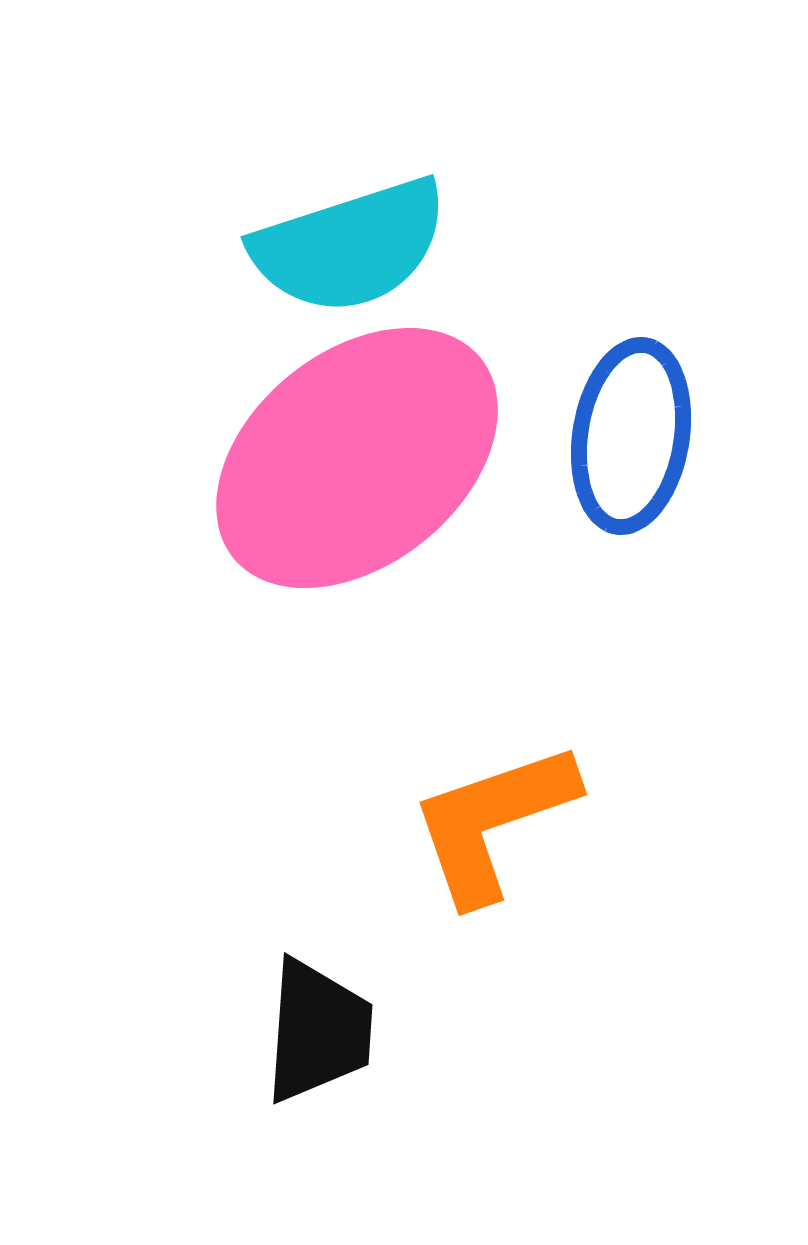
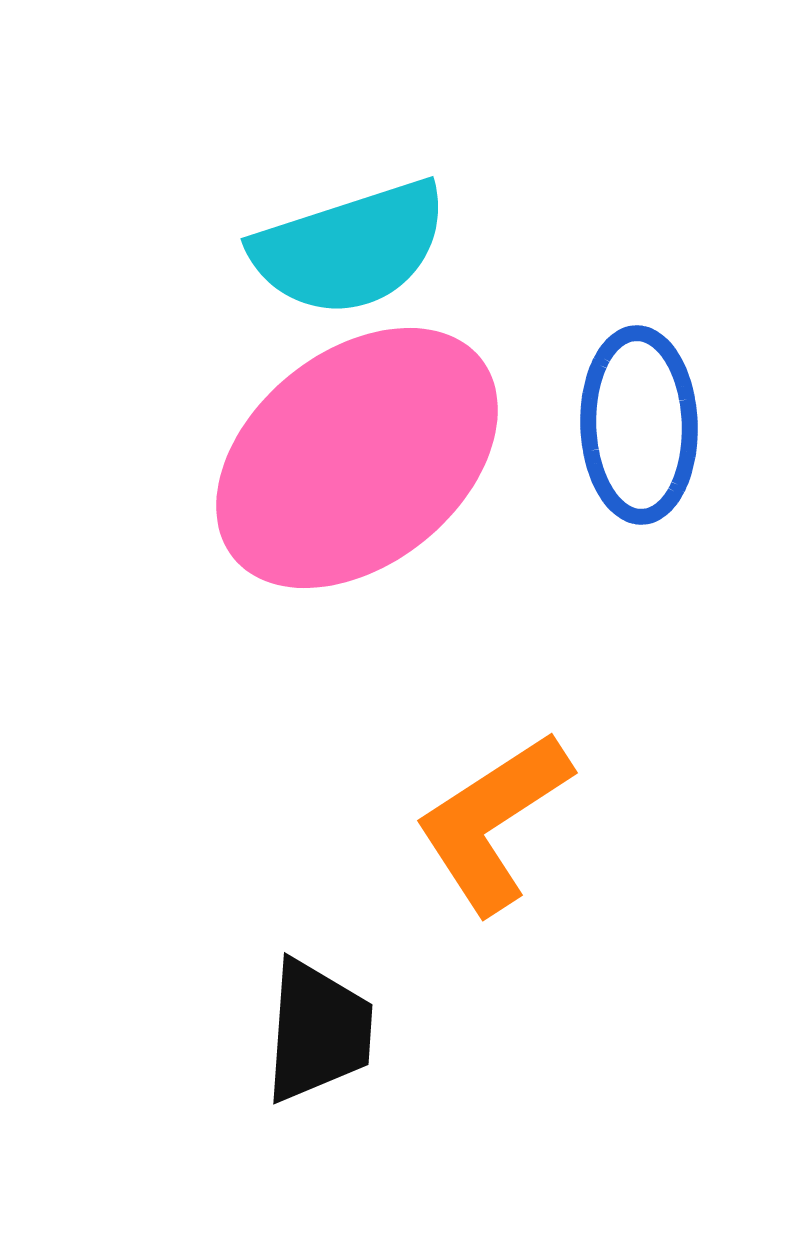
cyan semicircle: moved 2 px down
blue ellipse: moved 8 px right, 11 px up; rotated 11 degrees counterclockwise
orange L-shape: rotated 14 degrees counterclockwise
